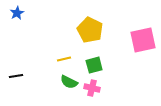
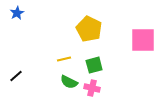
yellow pentagon: moved 1 px left, 1 px up
pink square: rotated 12 degrees clockwise
black line: rotated 32 degrees counterclockwise
